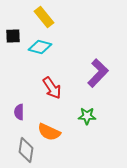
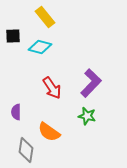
yellow rectangle: moved 1 px right
purple L-shape: moved 7 px left, 10 px down
purple semicircle: moved 3 px left
green star: rotated 12 degrees clockwise
orange semicircle: rotated 10 degrees clockwise
